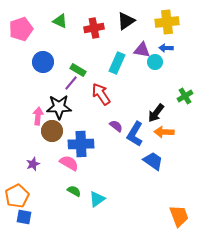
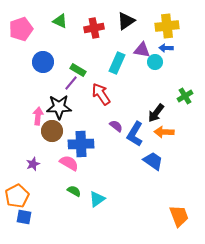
yellow cross: moved 4 px down
